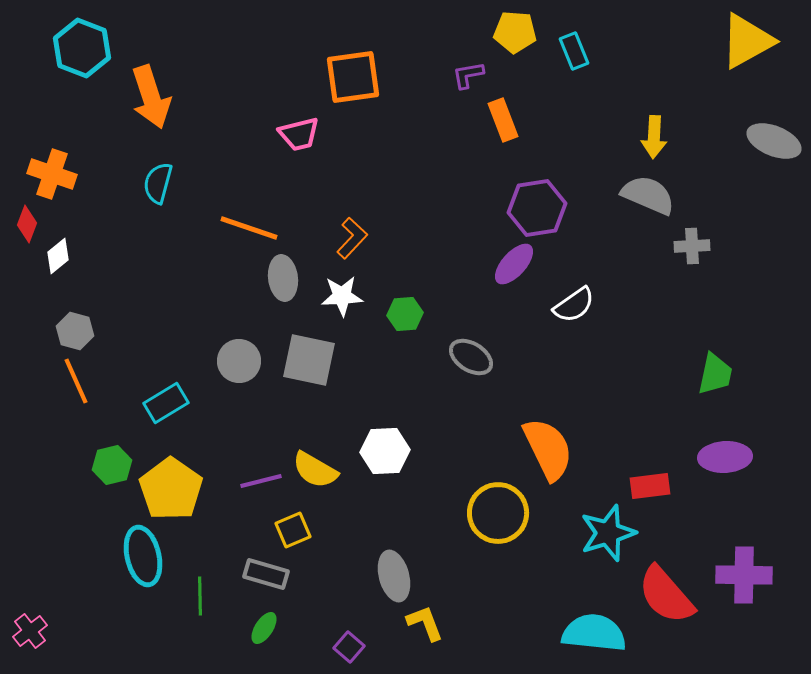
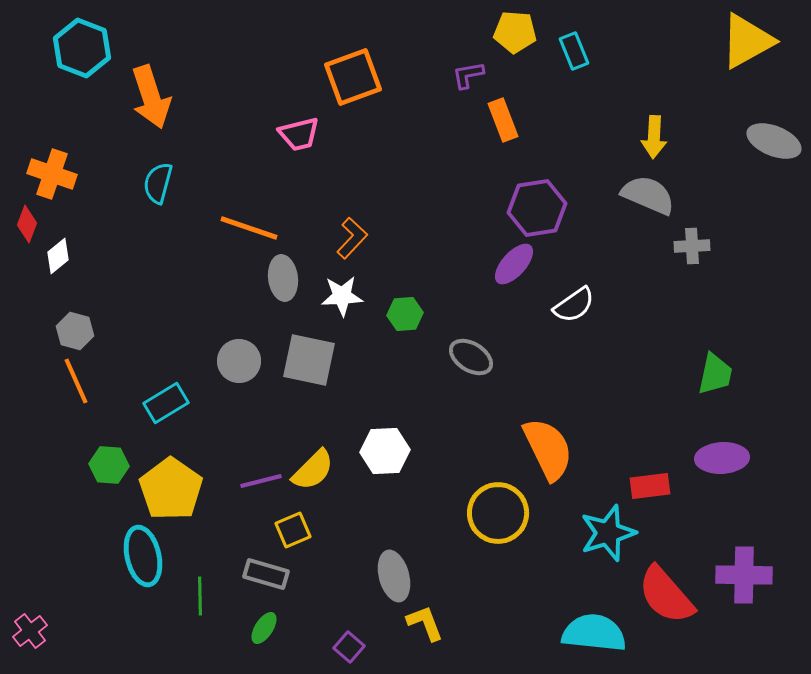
orange square at (353, 77): rotated 12 degrees counterclockwise
purple ellipse at (725, 457): moved 3 px left, 1 px down
green hexagon at (112, 465): moved 3 px left; rotated 18 degrees clockwise
yellow semicircle at (315, 470): moved 2 px left; rotated 75 degrees counterclockwise
